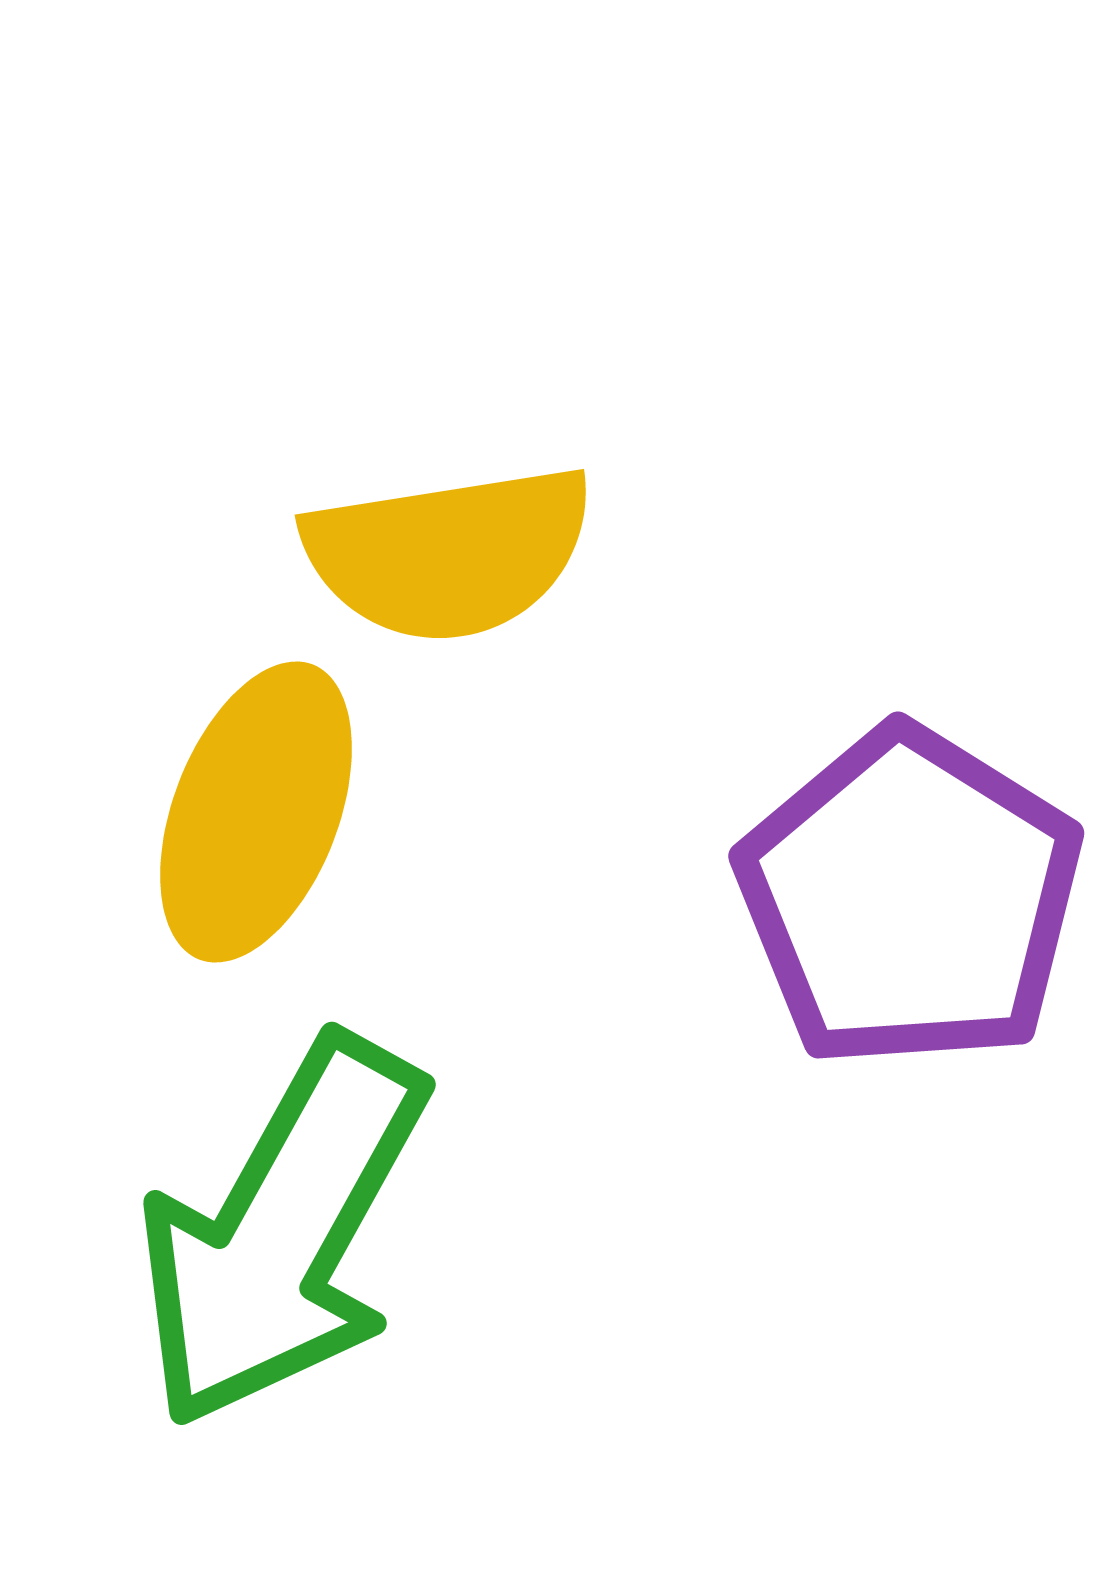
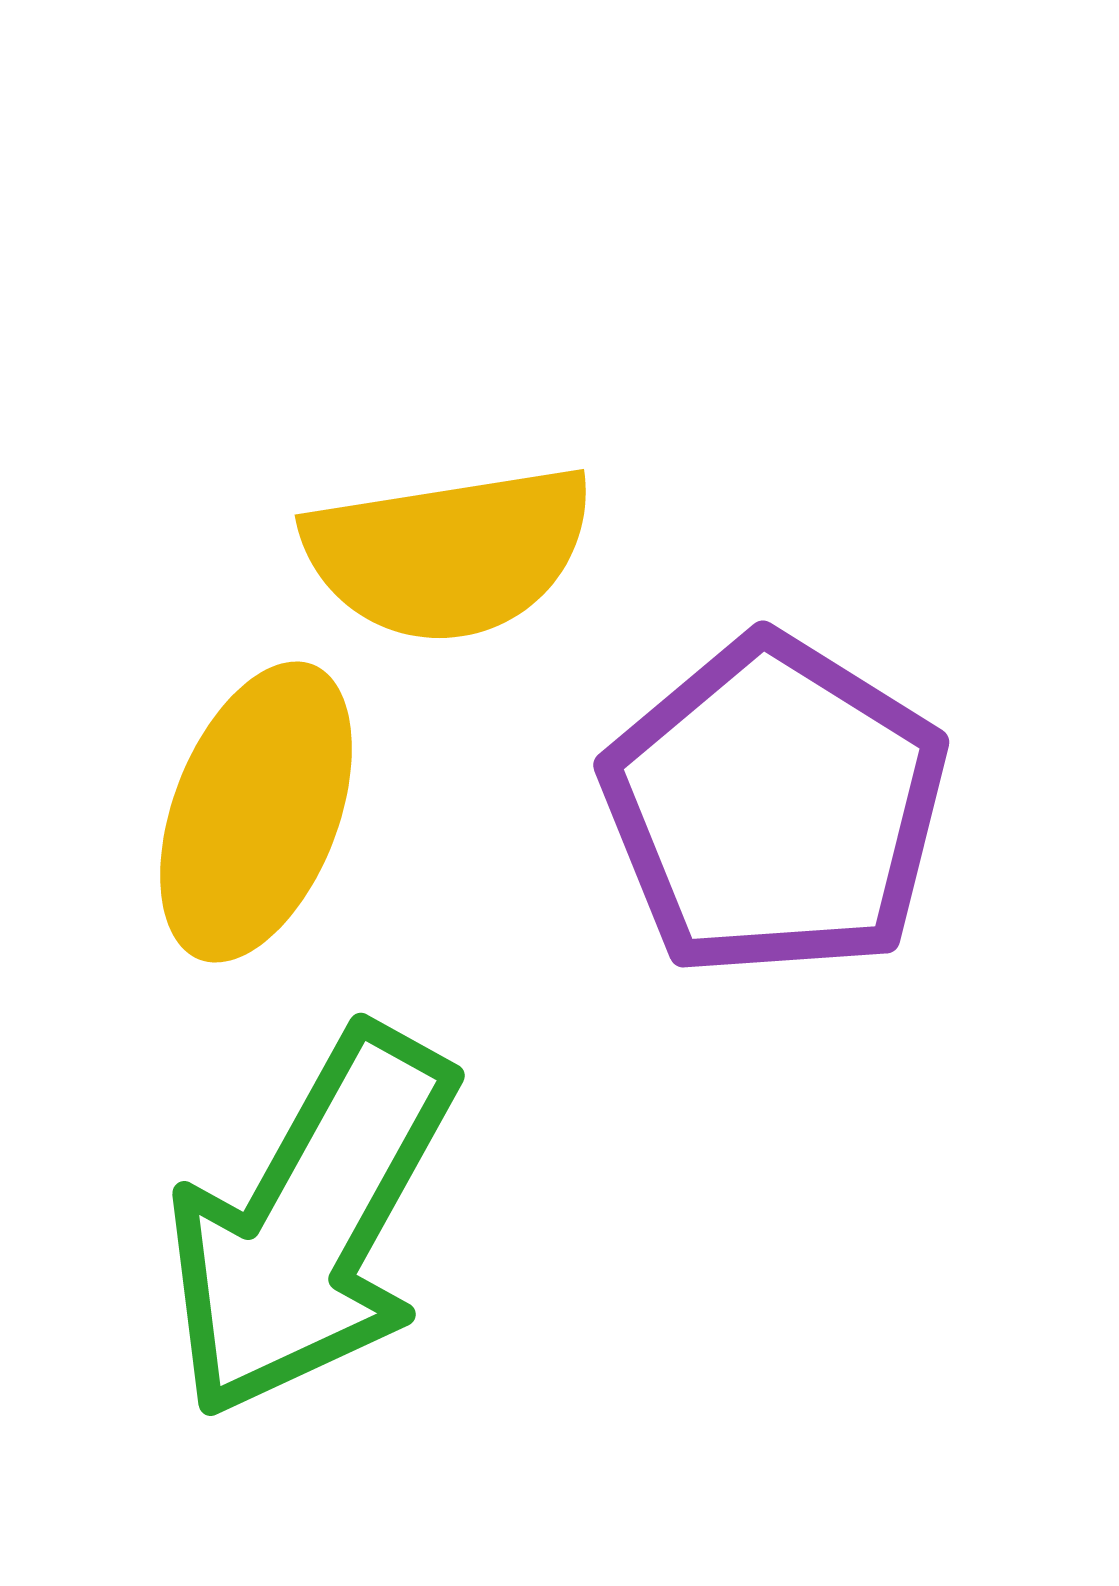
purple pentagon: moved 135 px left, 91 px up
green arrow: moved 29 px right, 9 px up
